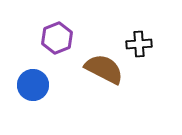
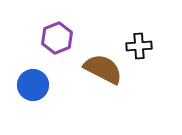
black cross: moved 2 px down
brown semicircle: moved 1 px left
